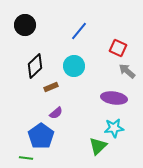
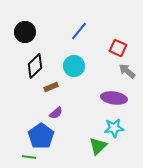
black circle: moved 7 px down
green line: moved 3 px right, 1 px up
